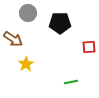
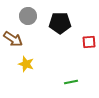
gray circle: moved 3 px down
red square: moved 5 px up
yellow star: rotated 21 degrees counterclockwise
